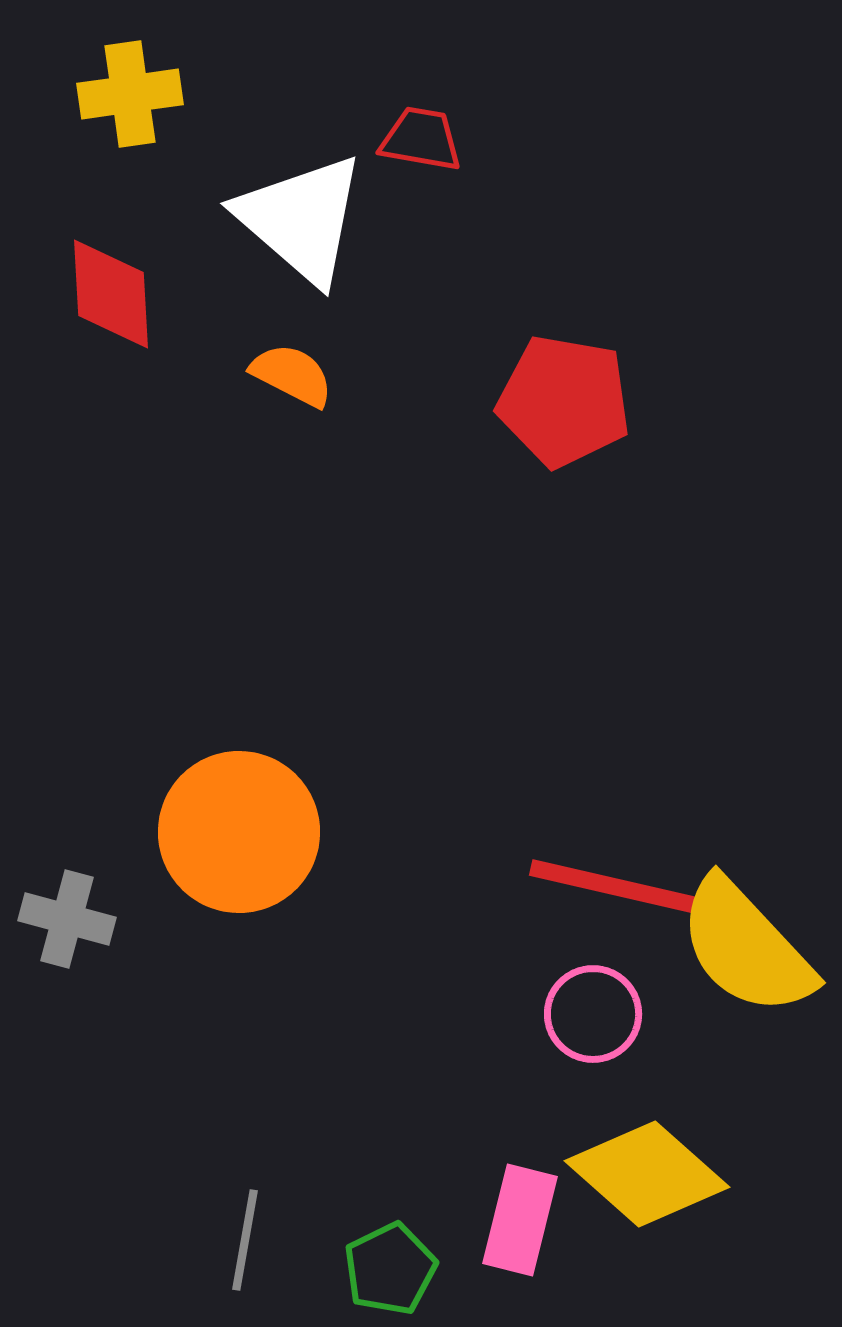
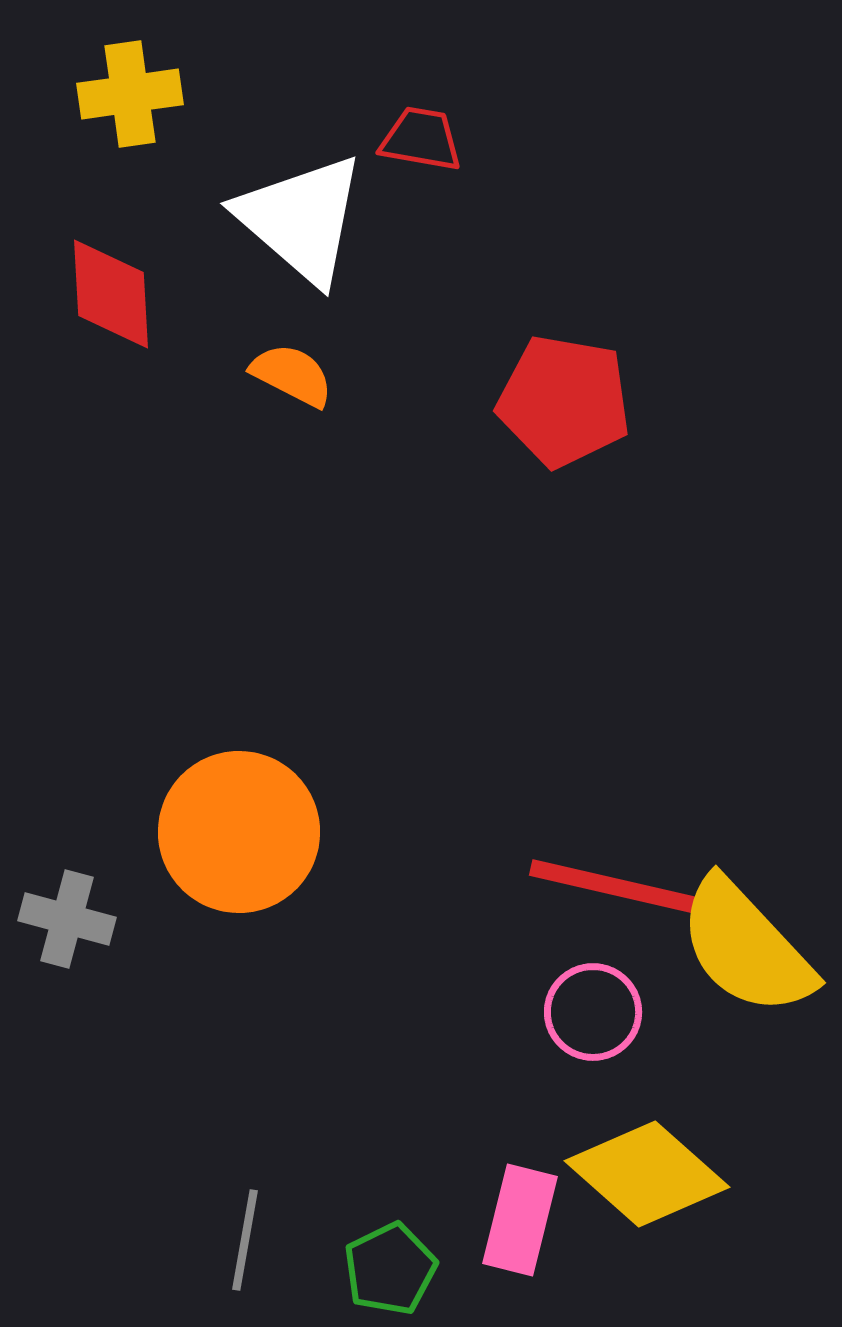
pink circle: moved 2 px up
